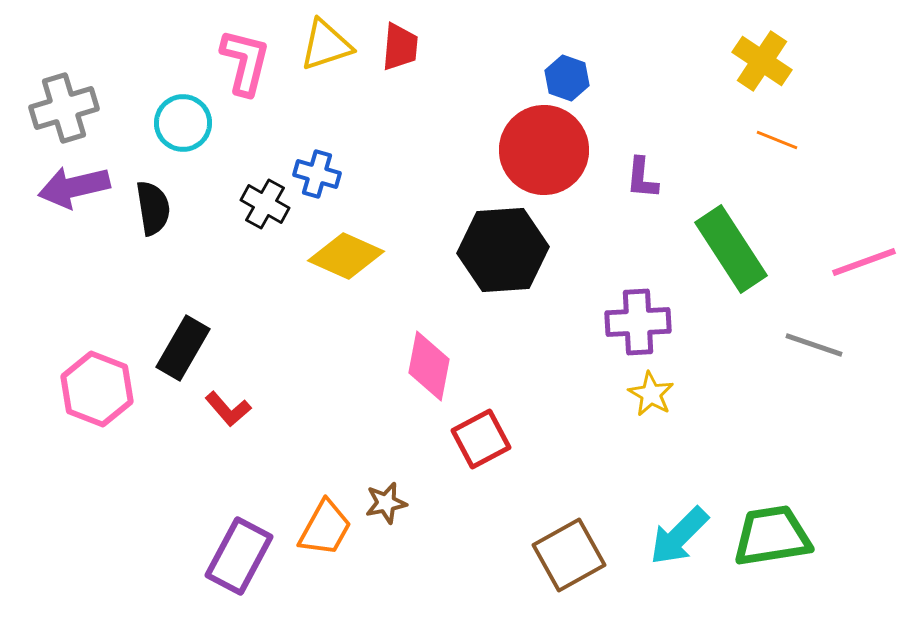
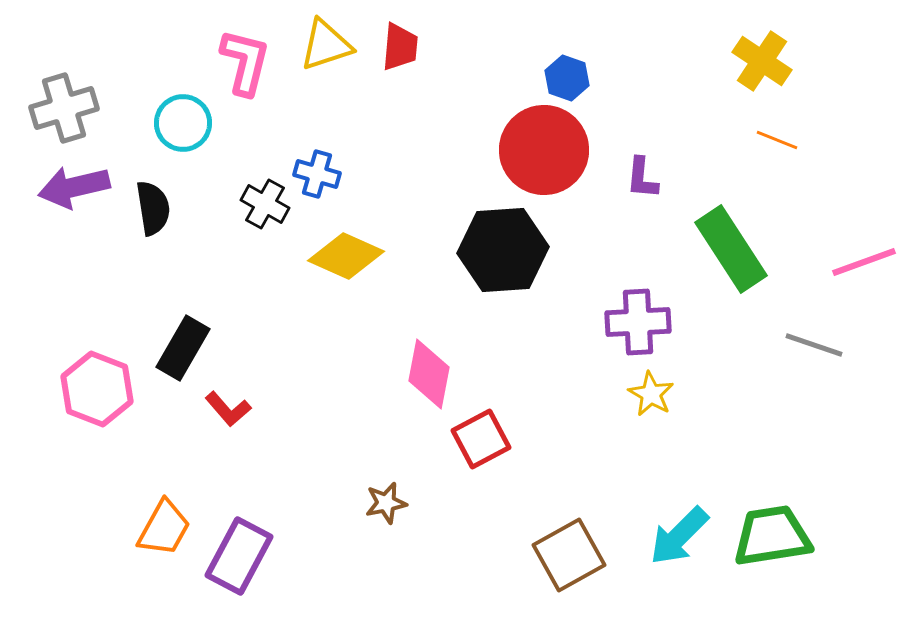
pink diamond: moved 8 px down
orange trapezoid: moved 161 px left
